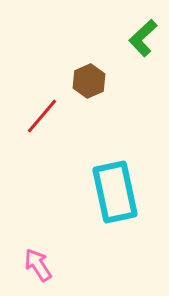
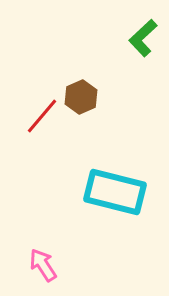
brown hexagon: moved 8 px left, 16 px down
cyan rectangle: rotated 64 degrees counterclockwise
pink arrow: moved 5 px right
